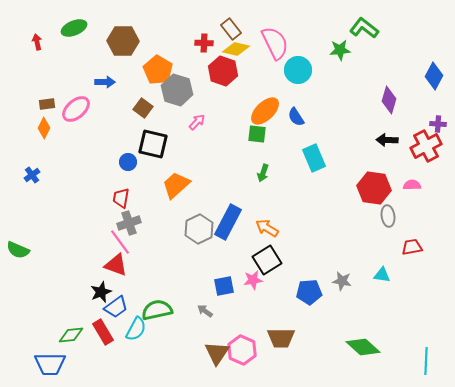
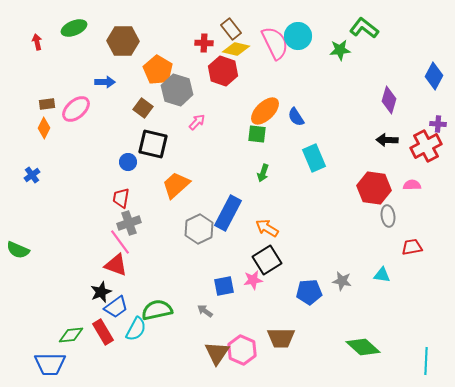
cyan circle at (298, 70): moved 34 px up
blue rectangle at (228, 222): moved 9 px up
